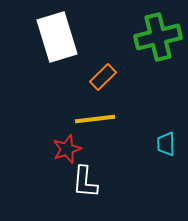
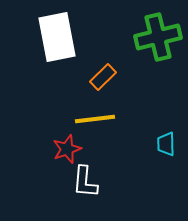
white rectangle: rotated 6 degrees clockwise
